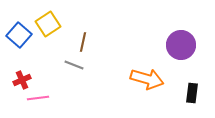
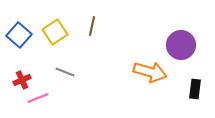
yellow square: moved 7 px right, 8 px down
brown line: moved 9 px right, 16 px up
gray line: moved 9 px left, 7 px down
orange arrow: moved 3 px right, 7 px up
black rectangle: moved 3 px right, 4 px up
pink line: rotated 15 degrees counterclockwise
